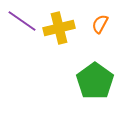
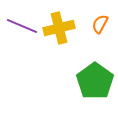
purple line: moved 5 px down; rotated 12 degrees counterclockwise
